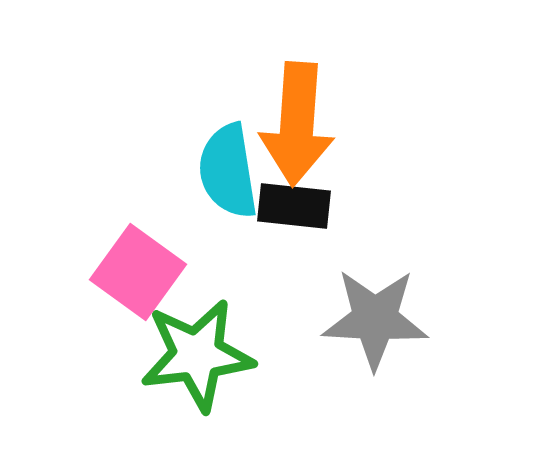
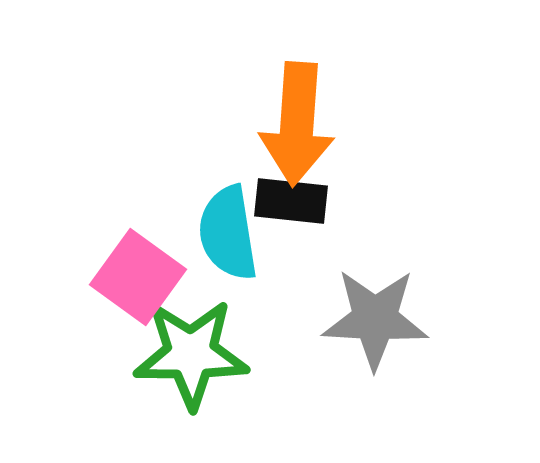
cyan semicircle: moved 62 px down
black rectangle: moved 3 px left, 5 px up
pink square: moved 5 px down
green star: moved 6 px left, 1 px up; rotated 7 degrees clockwise
